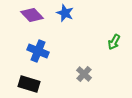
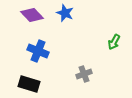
gray cross: rotated 28 degrees clockwise
